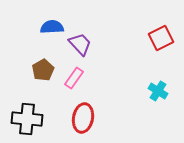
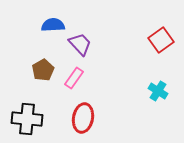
blue semicircle: moved 1 px right, 2 px up
red square: moved 2 px down; rotated 10 degrees counterclockwise
